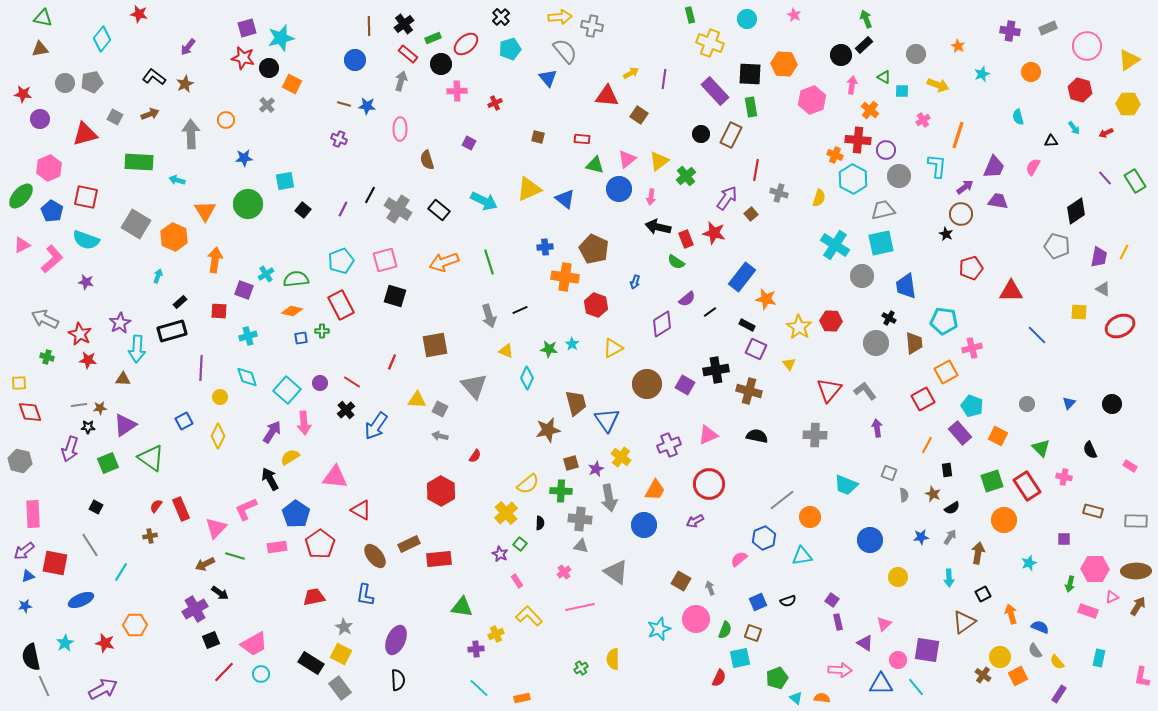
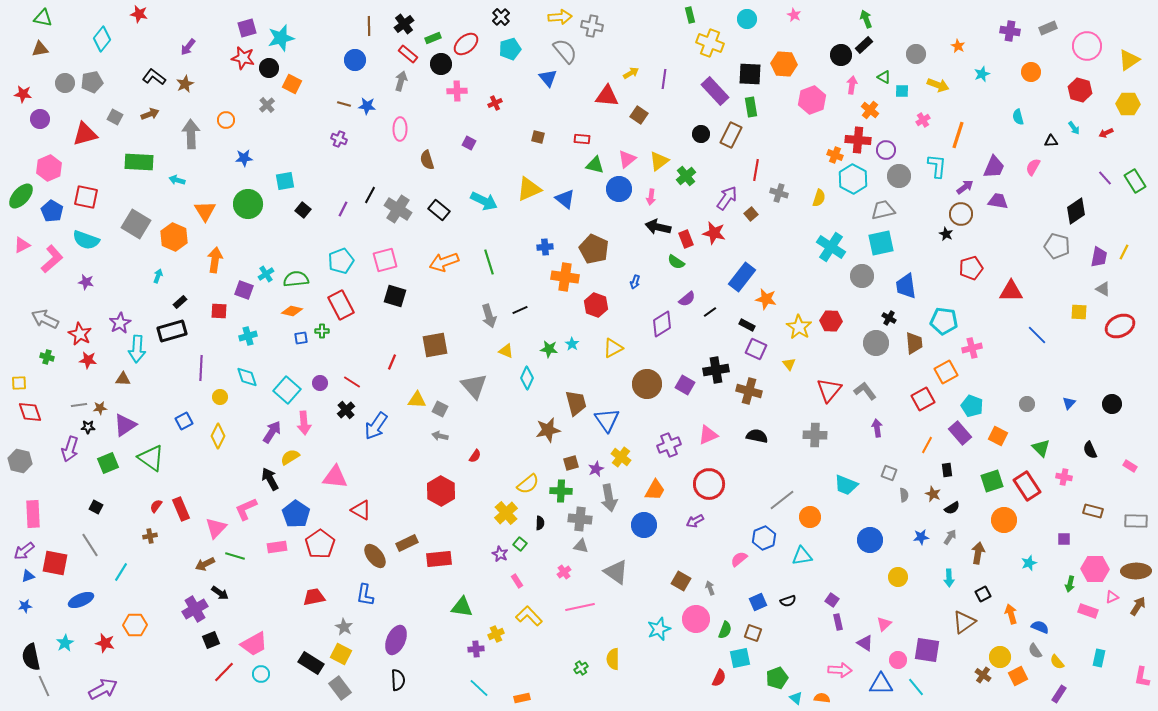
cyan cross at (835, 245): moved 4 px left, 2 px down
brown rectangle at (409, 544): moved 2 px left, 1 px up
